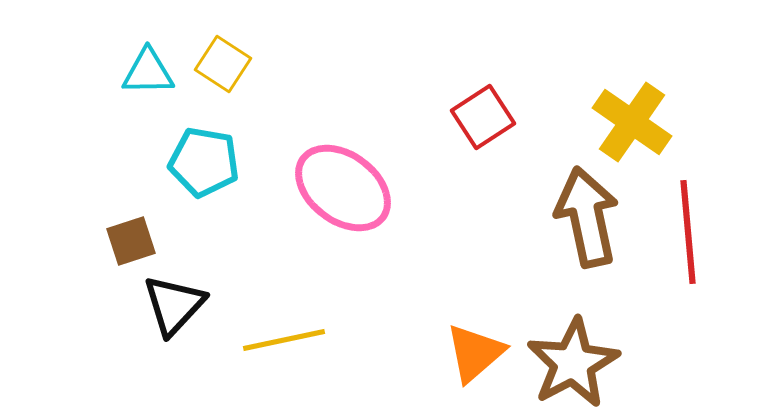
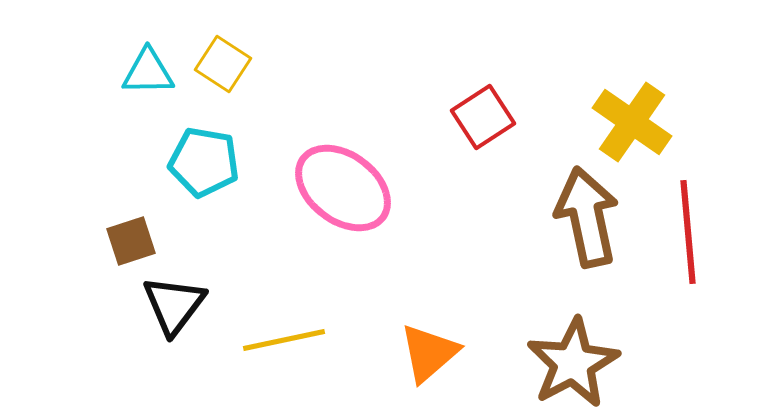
black triangle: rotated 6 degrees counterclockwise
orange triangle: moved 46 px left
